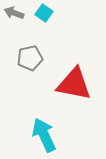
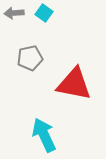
gray arrow: rotated 24 degrees counterclockwise
